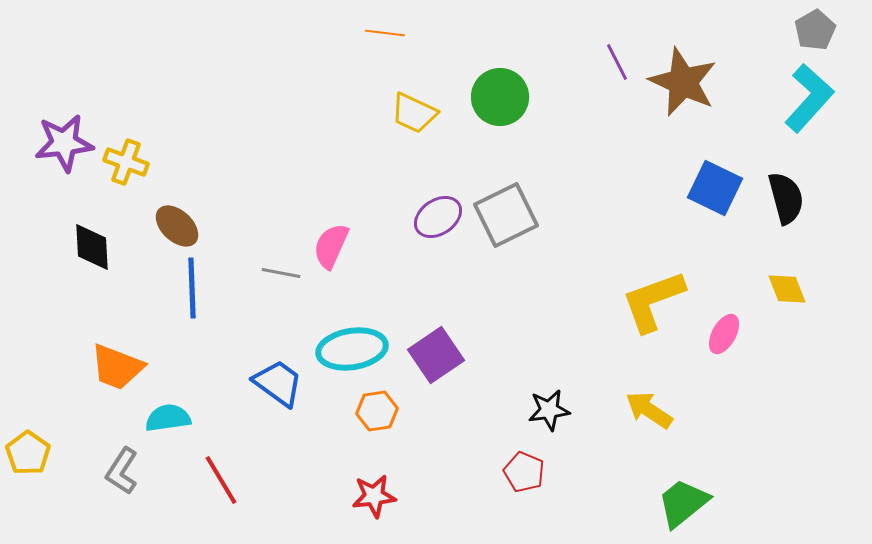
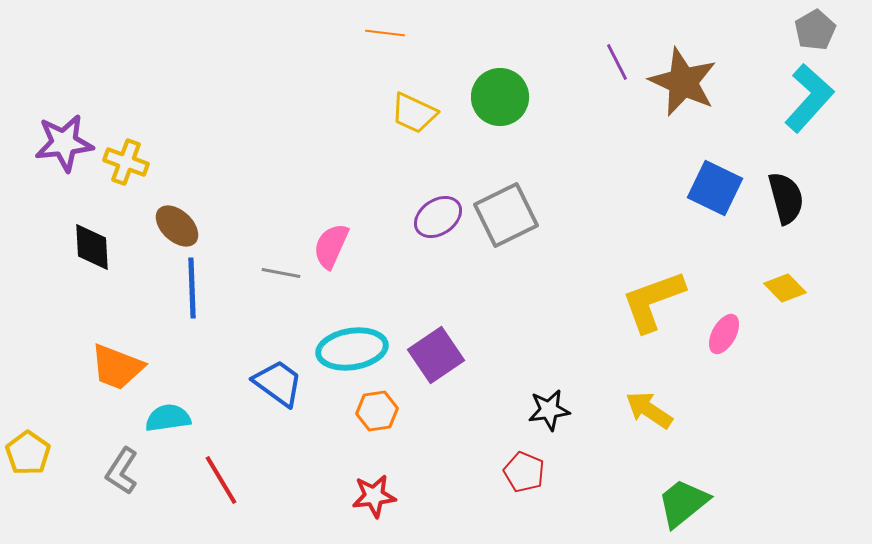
yellow diamond: moved 2 px left, 1 px up; rotated 24 degrees counterclockwise
